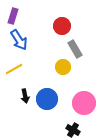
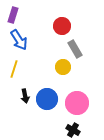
purple rectangle: moved 1 px up
yellow line: rotated 42 degrees counterclockwise
pink circle: moved 7 px left
